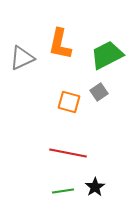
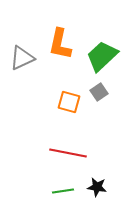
green trapezoid: moved 5 px left, 1 px down; rotated 16 degrees counterclockwise
black star: moved 2 px right; rotated 30 degrees counterclockwise
